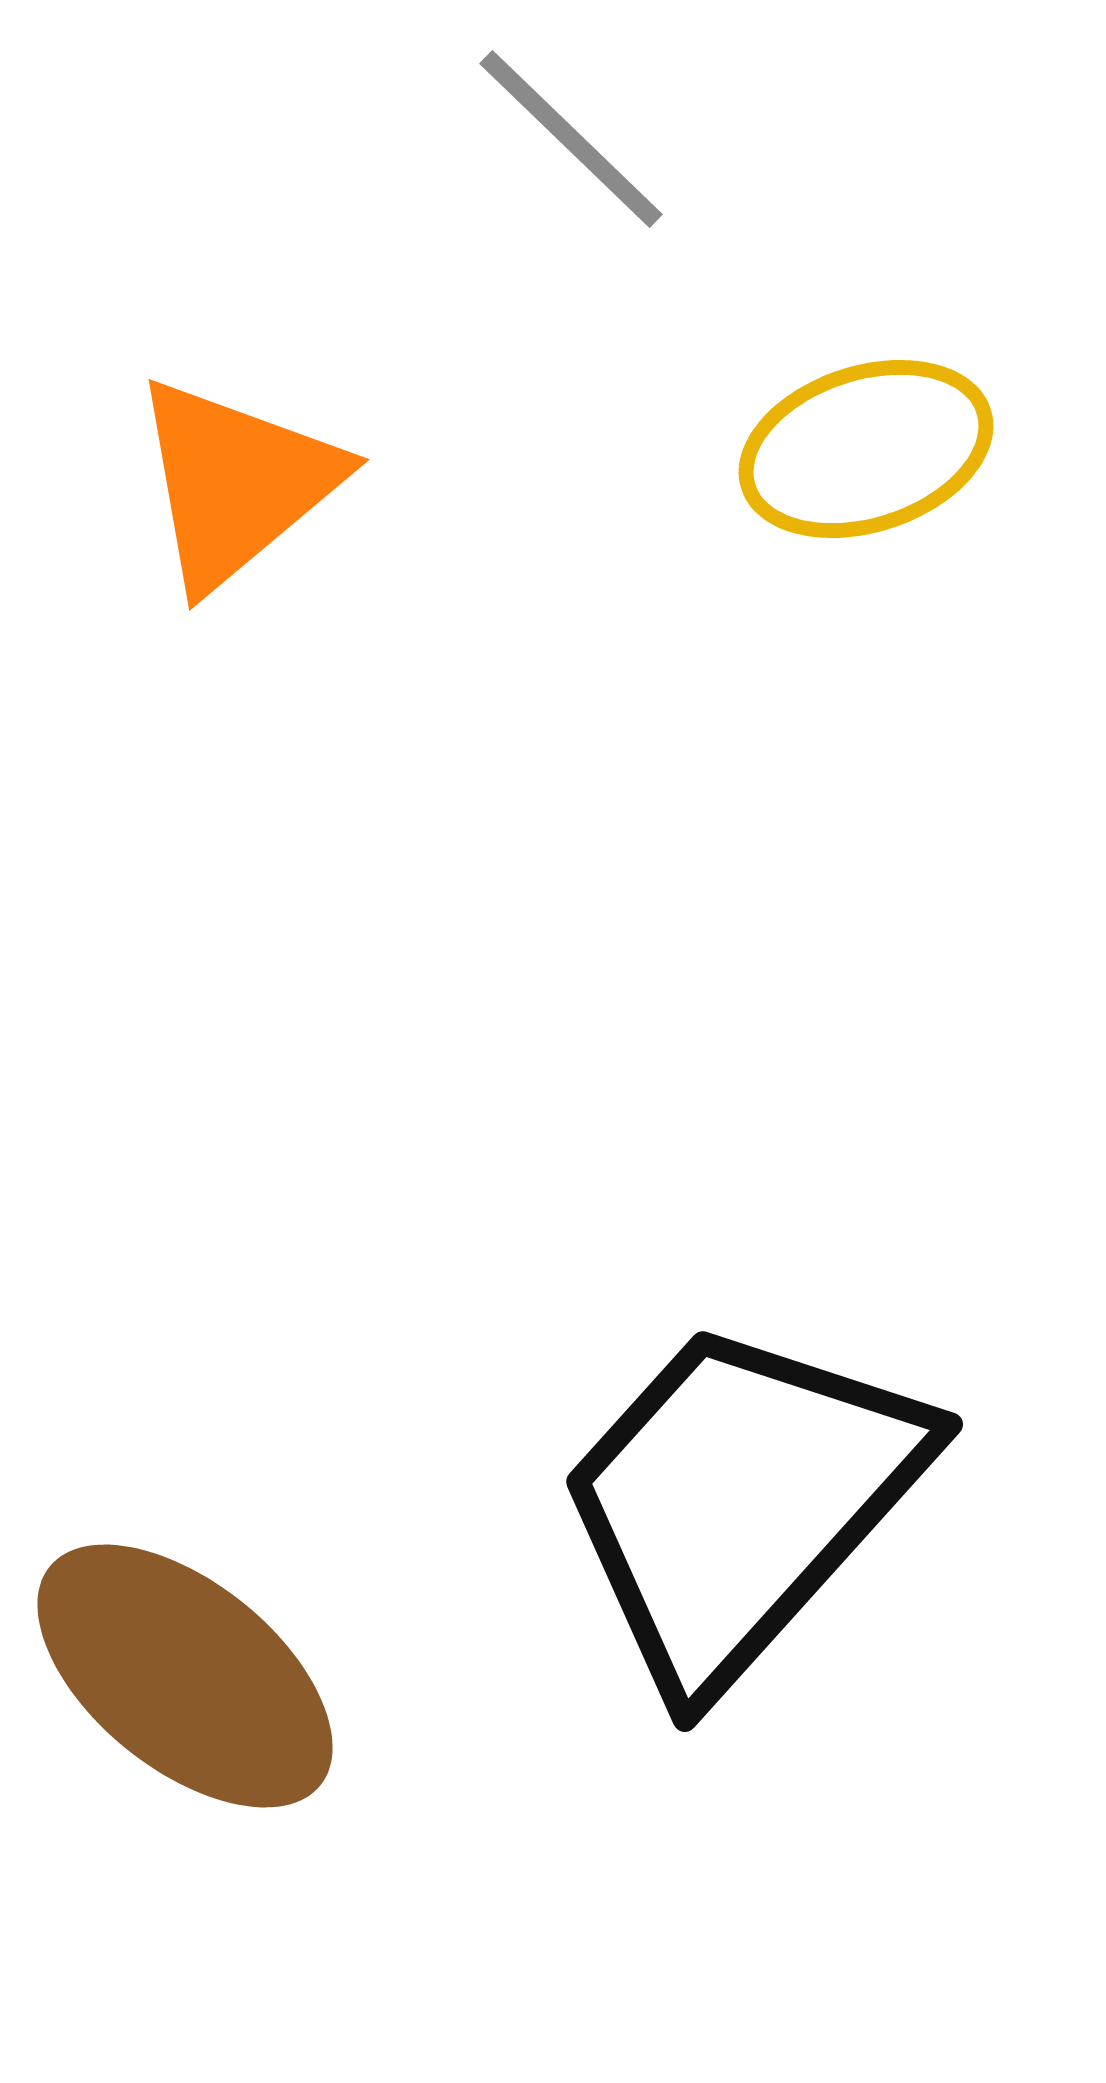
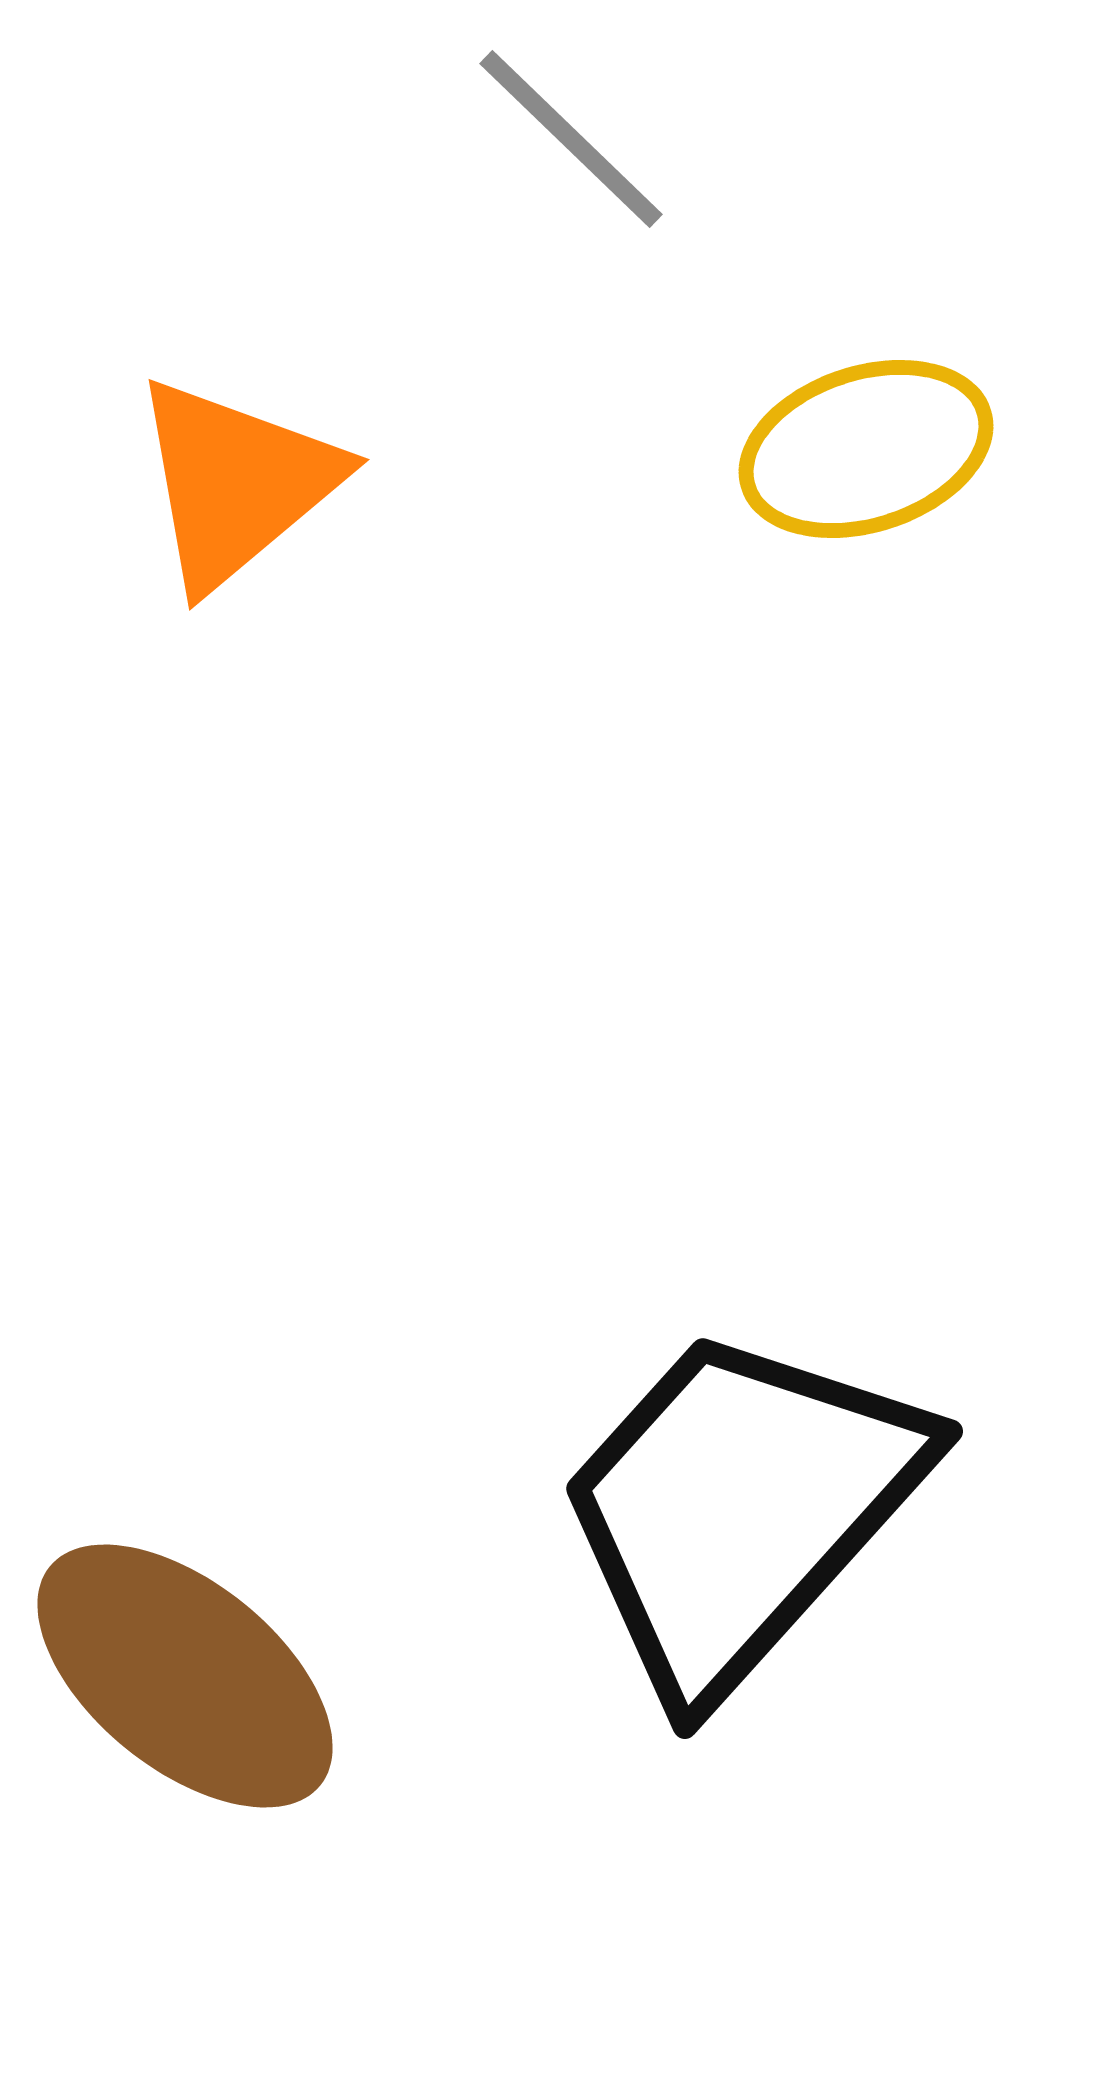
black trapezoid: moved 7 px down
